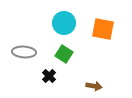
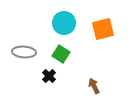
orange square: rotated 25 degrees counterclockwise
green square: moved 3 px left
brown arrow: rotated 126 degrees counterclockwise
